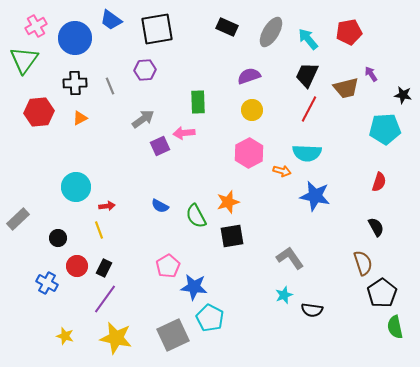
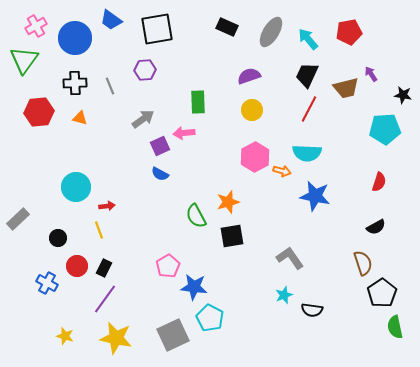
orange triangle at (80, 118): rotated 42 degrees clockwise
pink hexagon at (249, 153): moved 6 px right, 4 px down
blue semicircle at (160, 206): moved 32 px up
black semicircle at (376, 227): rotated 90 degrees clockwise
